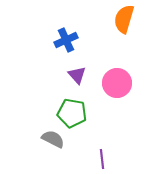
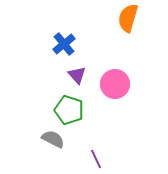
orange semicircle: moved 4 px right, 1 px up
blue cross: moved 2 px left, 4 px down; rotated 15 degrees counterclockwise
pink circle: moved 2 px left, 1 px down
green pentagon: moved 3 px left, 3 px up; rotated 8 degrees clockwise
purple line: moved 6 px left; rotated 18 degrees counterclockwise
